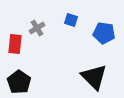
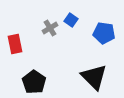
blue square: rotated 16 degrees clockwise
gray cross: moved 13 px right
red rectangle: rotated 18 degrees counterclockwise
black pentagon: moved 15 px right
